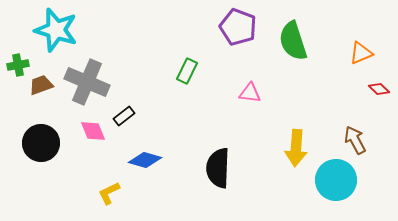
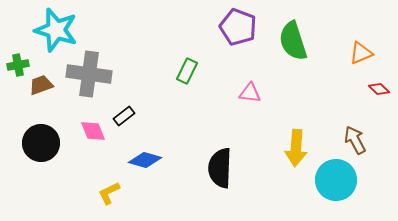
gray cross: moved 2 px right, 8 px up; rotated 15 degrees counterclockwise
black semicircle: moved 2 px right
